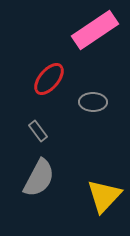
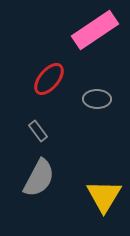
gray ellipse: moved 4 px right, 3 px up
yellow triangle: rotated 12 degrees counterclockwise
